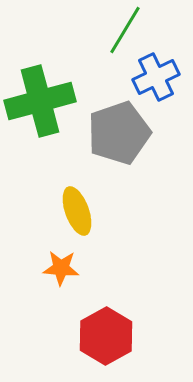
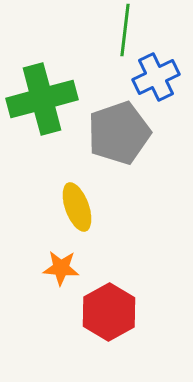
green line: rotated 24 degrees counterclockwise
green cross: moved 2 px right, 2 px up
yellow ellipse: moved 4 px up
red hexagon: moved 3 px right, 24 px up
